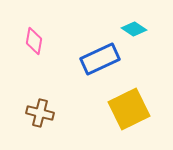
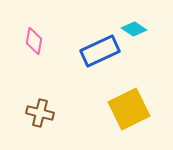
blue rectangle: moved 8 px up
